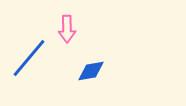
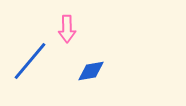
blue line: moved 1 px right, 3 px down
